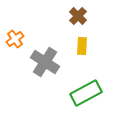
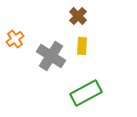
gray cross: moved 6 px right, 6 px up
